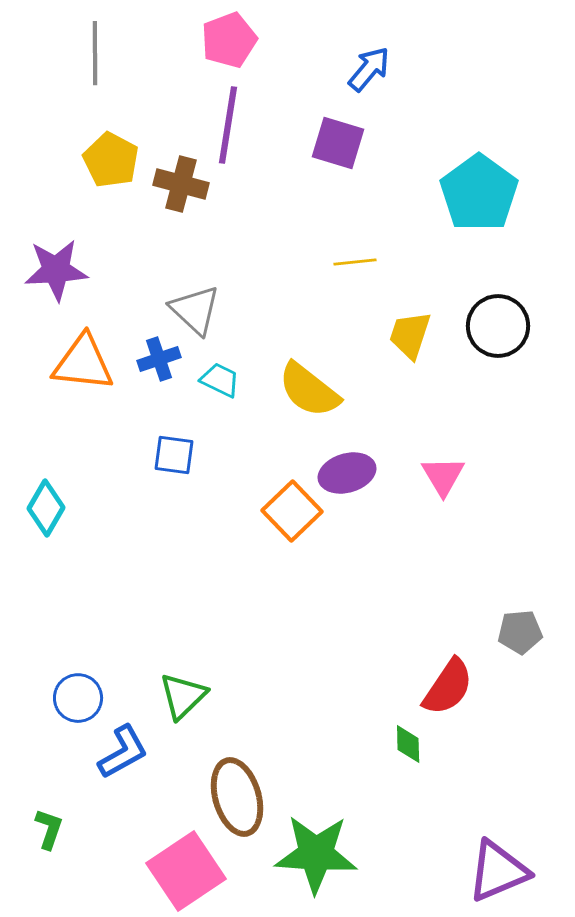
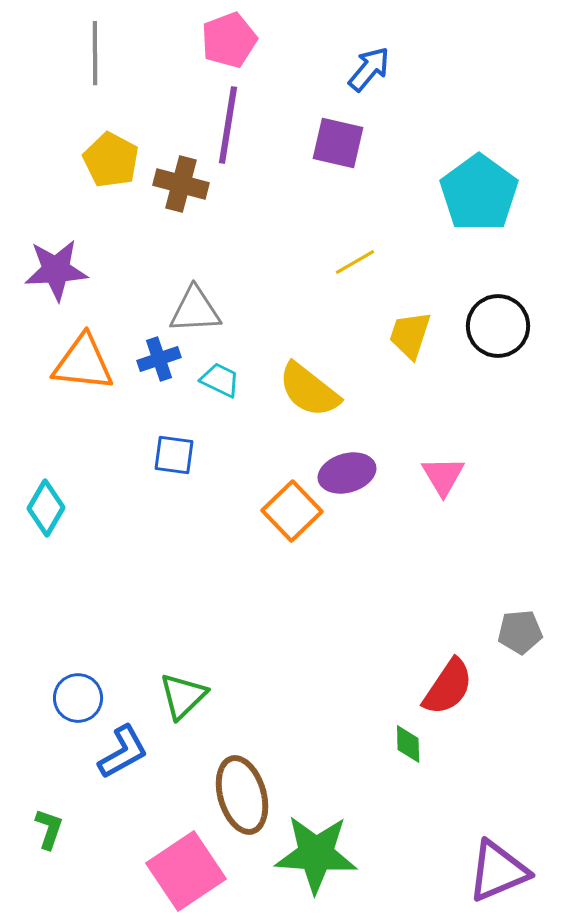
purple square: rotated 4 degrees counterclockwise
yellow line: rotated 24 degrees counterclockwise
gray triangle: rotated 46 degrees counterclockwise
brown ellipse: moved 5 px right, 2 px up
